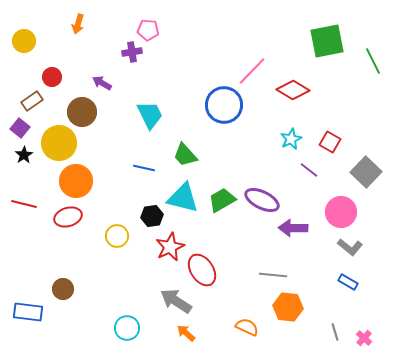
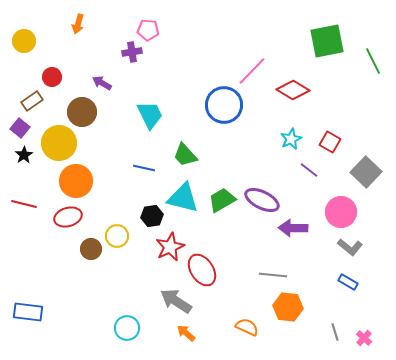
brown circle at (63, 289): moved 28 px right, 40 px up
